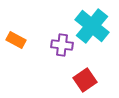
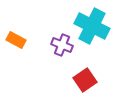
cyan cross: rotated 12 degrees counterclockwise
purple cross: rotated 15 degrees clockwise
